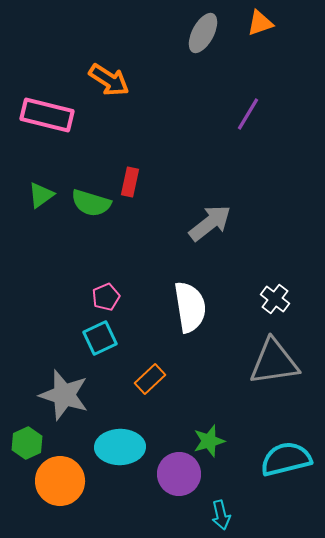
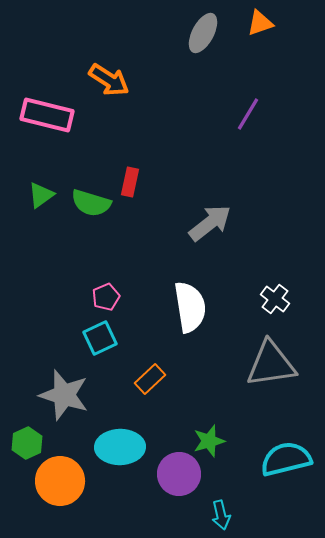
gray triangle: moved 3 px left, 2 px down
